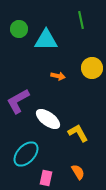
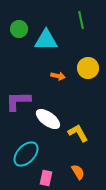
yellow circle: moved 4 px left
purple L-shape: rotated 28 degrees clockwise
